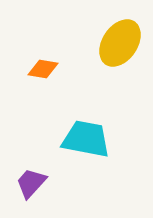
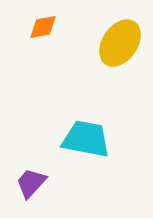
orange diamond: moved 42 px up; rotated 20 degrees counterclockwise
